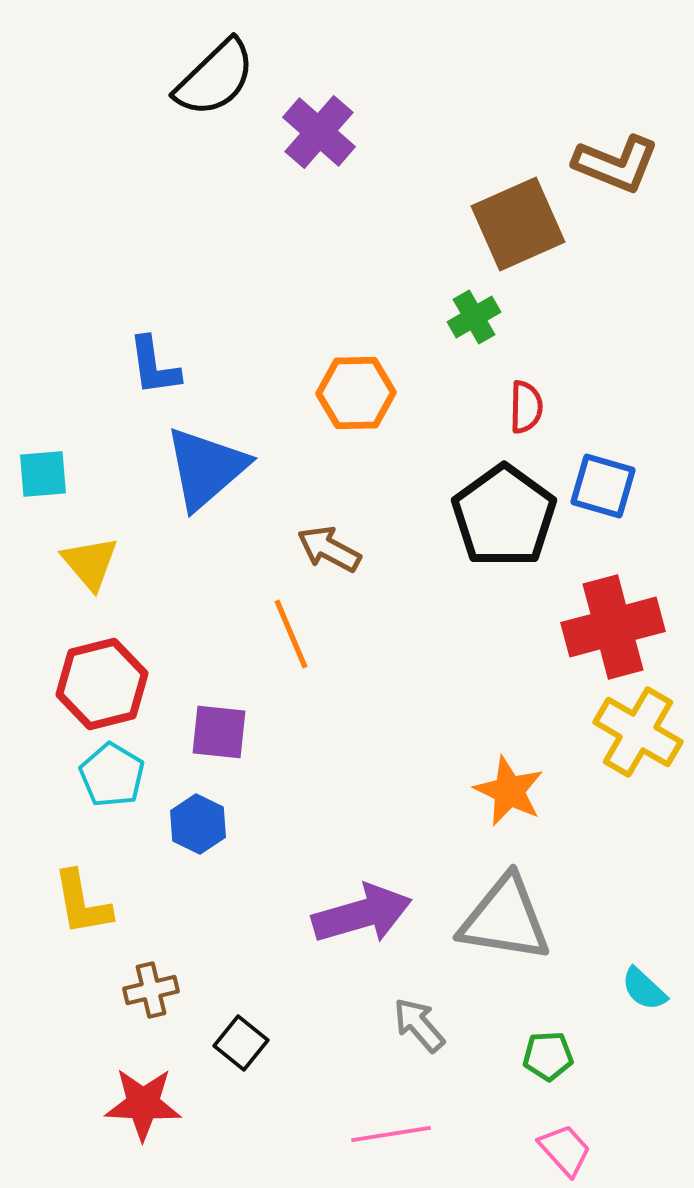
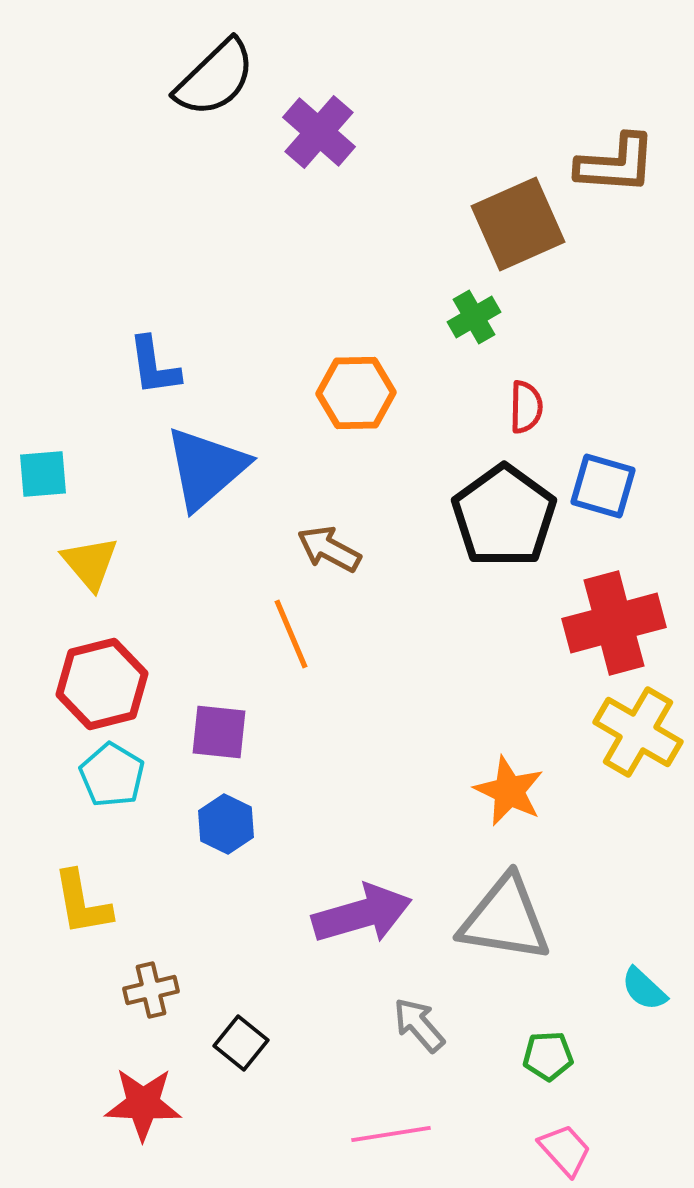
brown L-shape: rotated 18 degrees counterclockwise
red cross: moved 1 px right, 4 px up
blue hexagon: moved 28 px right
